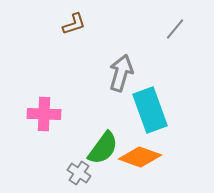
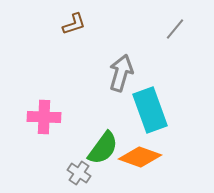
pink cross: moved 3 px down
